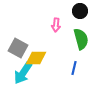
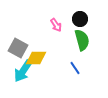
black circle: moved 8 px down
pink arrow: rotated 40 degrees counterclockwise
green semicircle: moved 1 px right, 1 px down
blue line: moved 1 px right; rotated 48 degrees counterclockwise
cyan arrow: moved 2 px up
